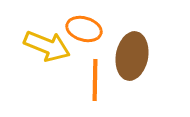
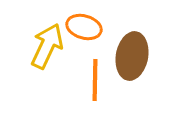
orange ellipse: moved 2 px up
yellow arrow: rotated 87 degrees counterclockwise
